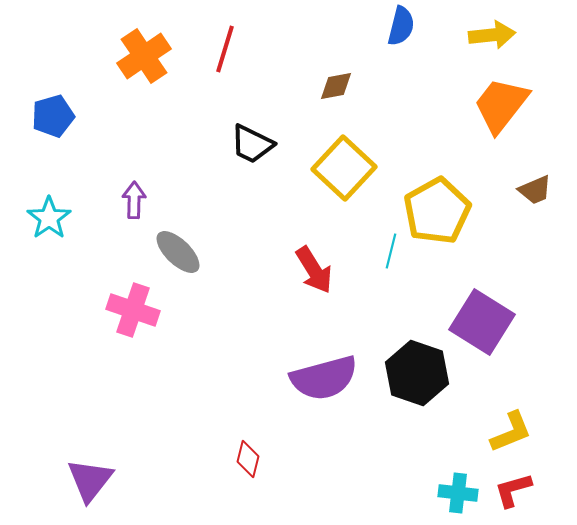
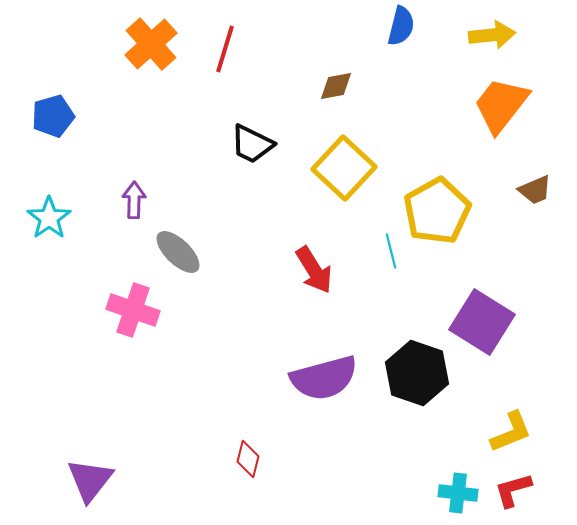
orange cross: moved 7 px right, 12 px up; rotated 8 degrees counterclockwise
cyan line: rotated 28 degrees counterclockwise
